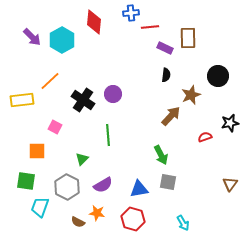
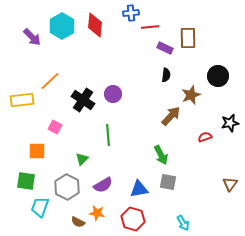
red diamond: moved 1 px right, 3 px down
cyan hexagon: moved 14 px up
